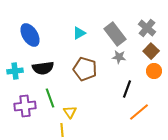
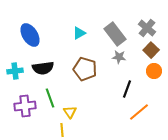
brown square: moved 1 px up
